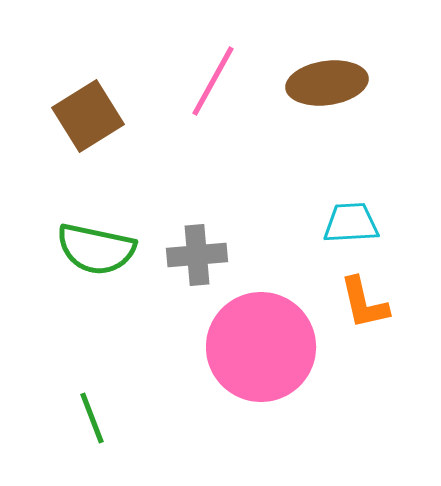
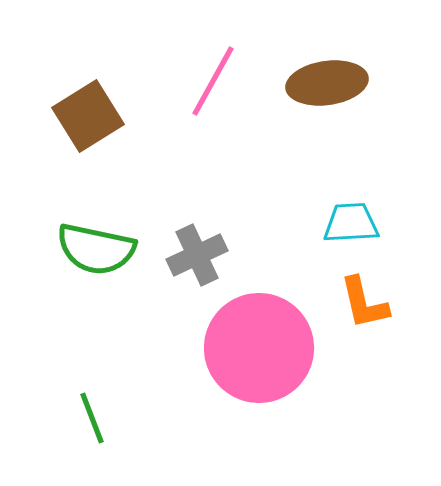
gray cross: rotated 20 degrees counterclockwise
pink circle: moved 2 px left, 1 px down
